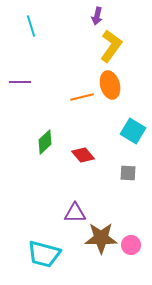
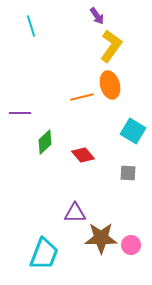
purple arrow: rotated 48 degrees counterclockwise
purple line: moved 31 px down
cyan trapezoid: rotated 84 degrees counterclockwise
